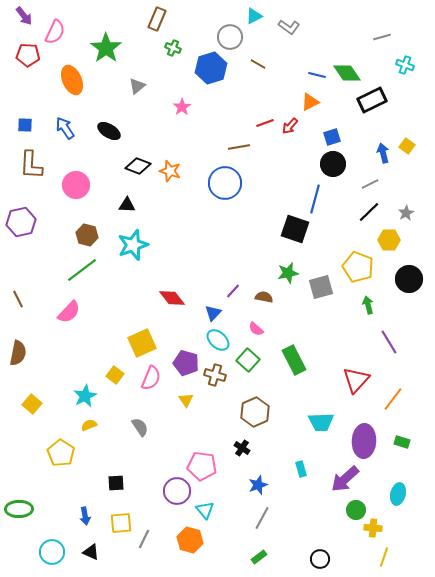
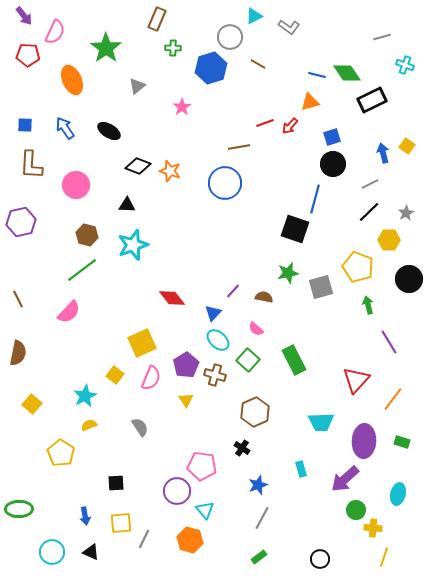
green cross at (173, 48): rotated 21 degrees counterclockwise
orange triangle at (310, 102): rotated 12 degrees clockwise
purple pentagon at (186, 363): moved 2 px down; rotated 25 degrees clockwise
